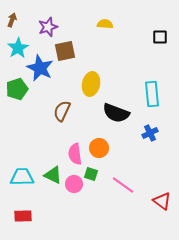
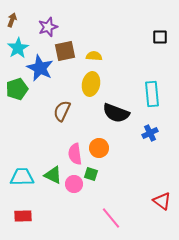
yellow semicircle: moved 11 px left, 32 px down
pink line: moved 12 px left, 33 px down; rotated 15 degrees clockwise
